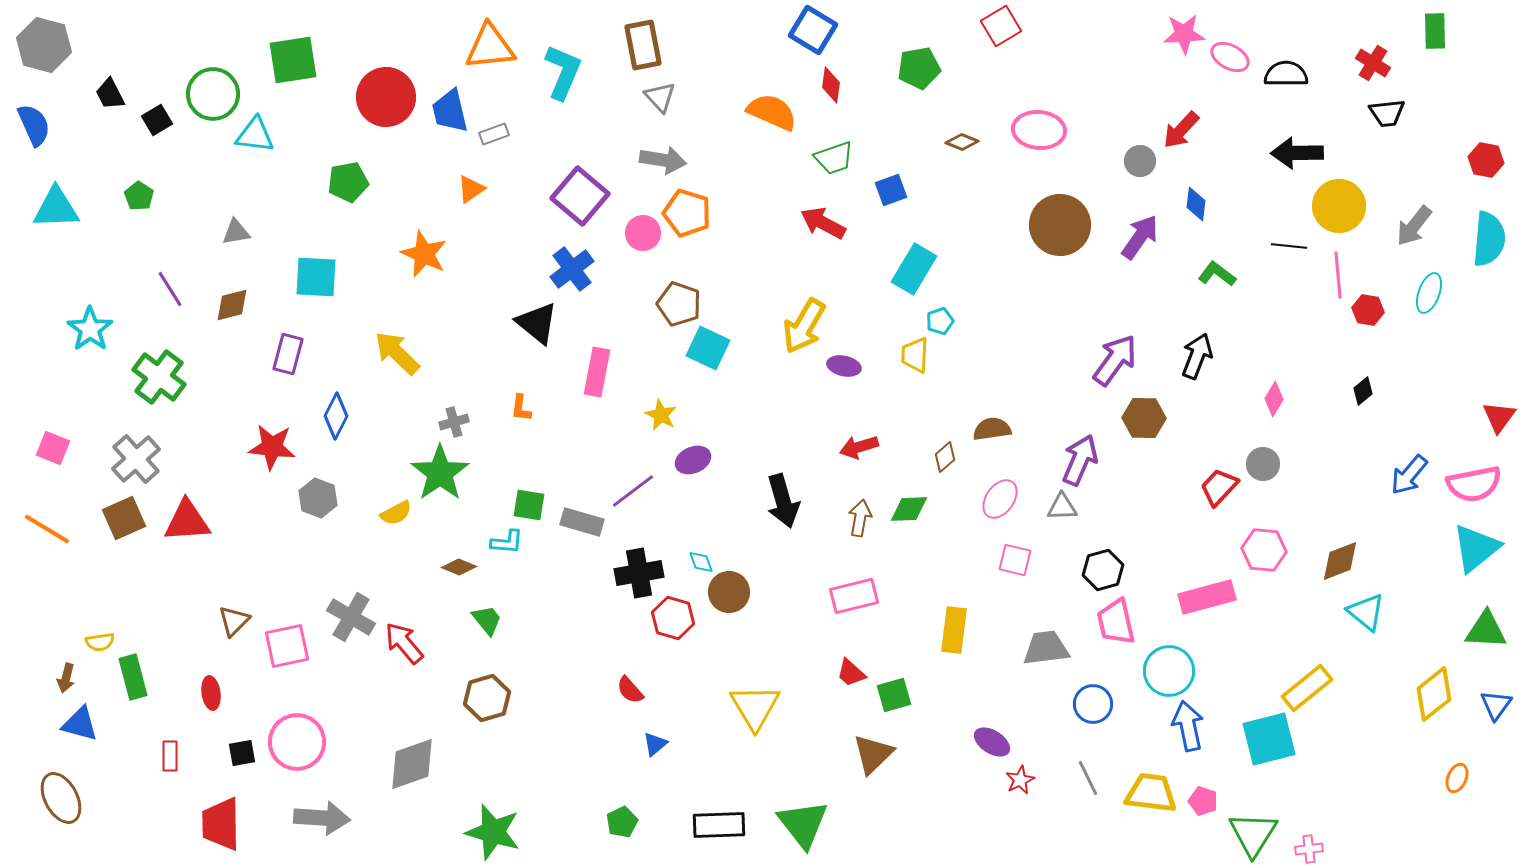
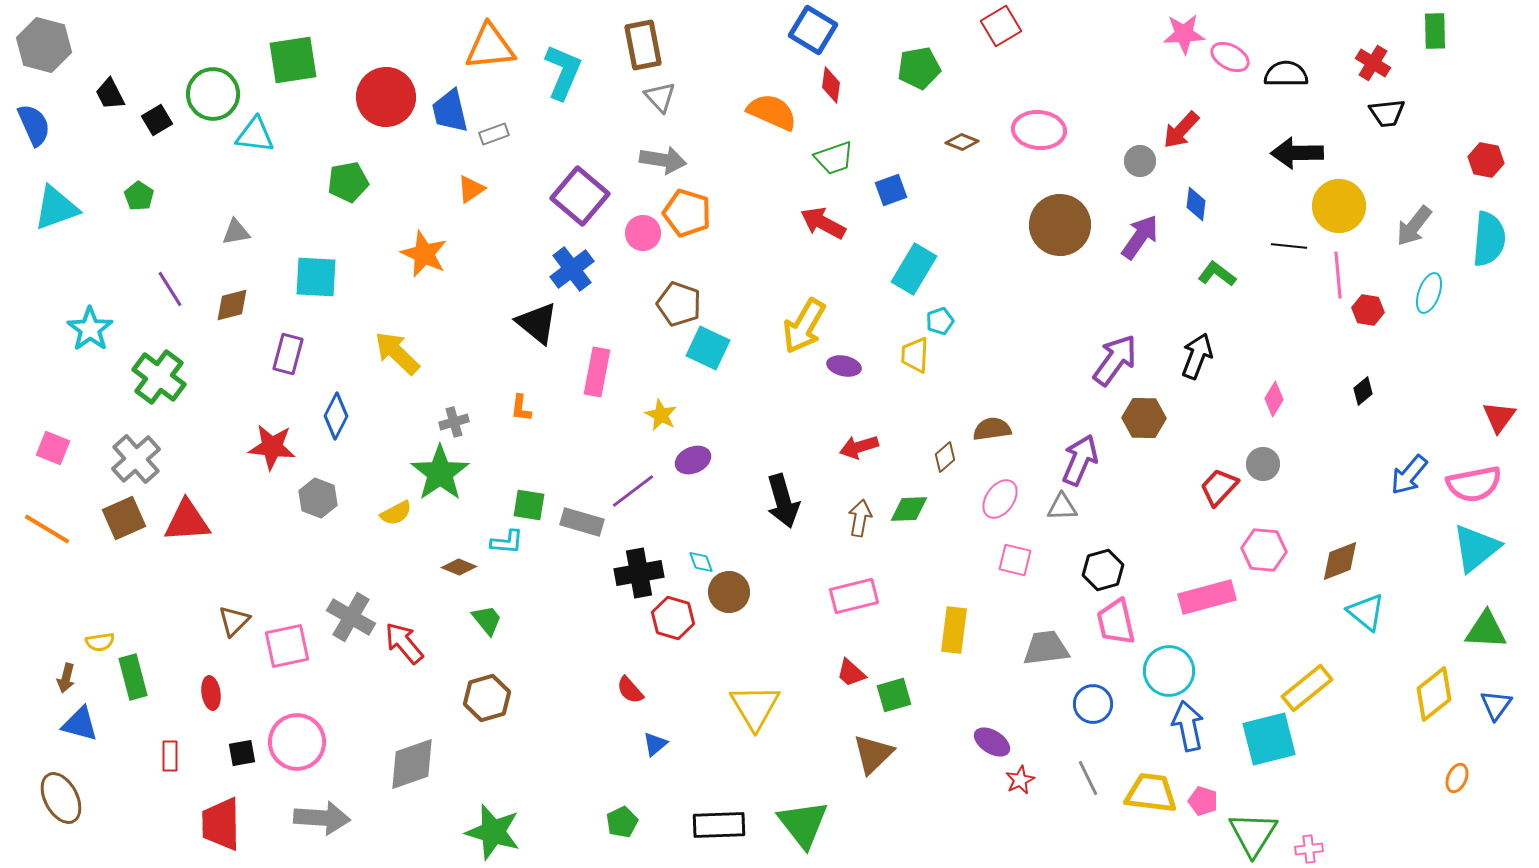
cyan triangle at (56, 208): rotated 18 degrees counterclockwise
